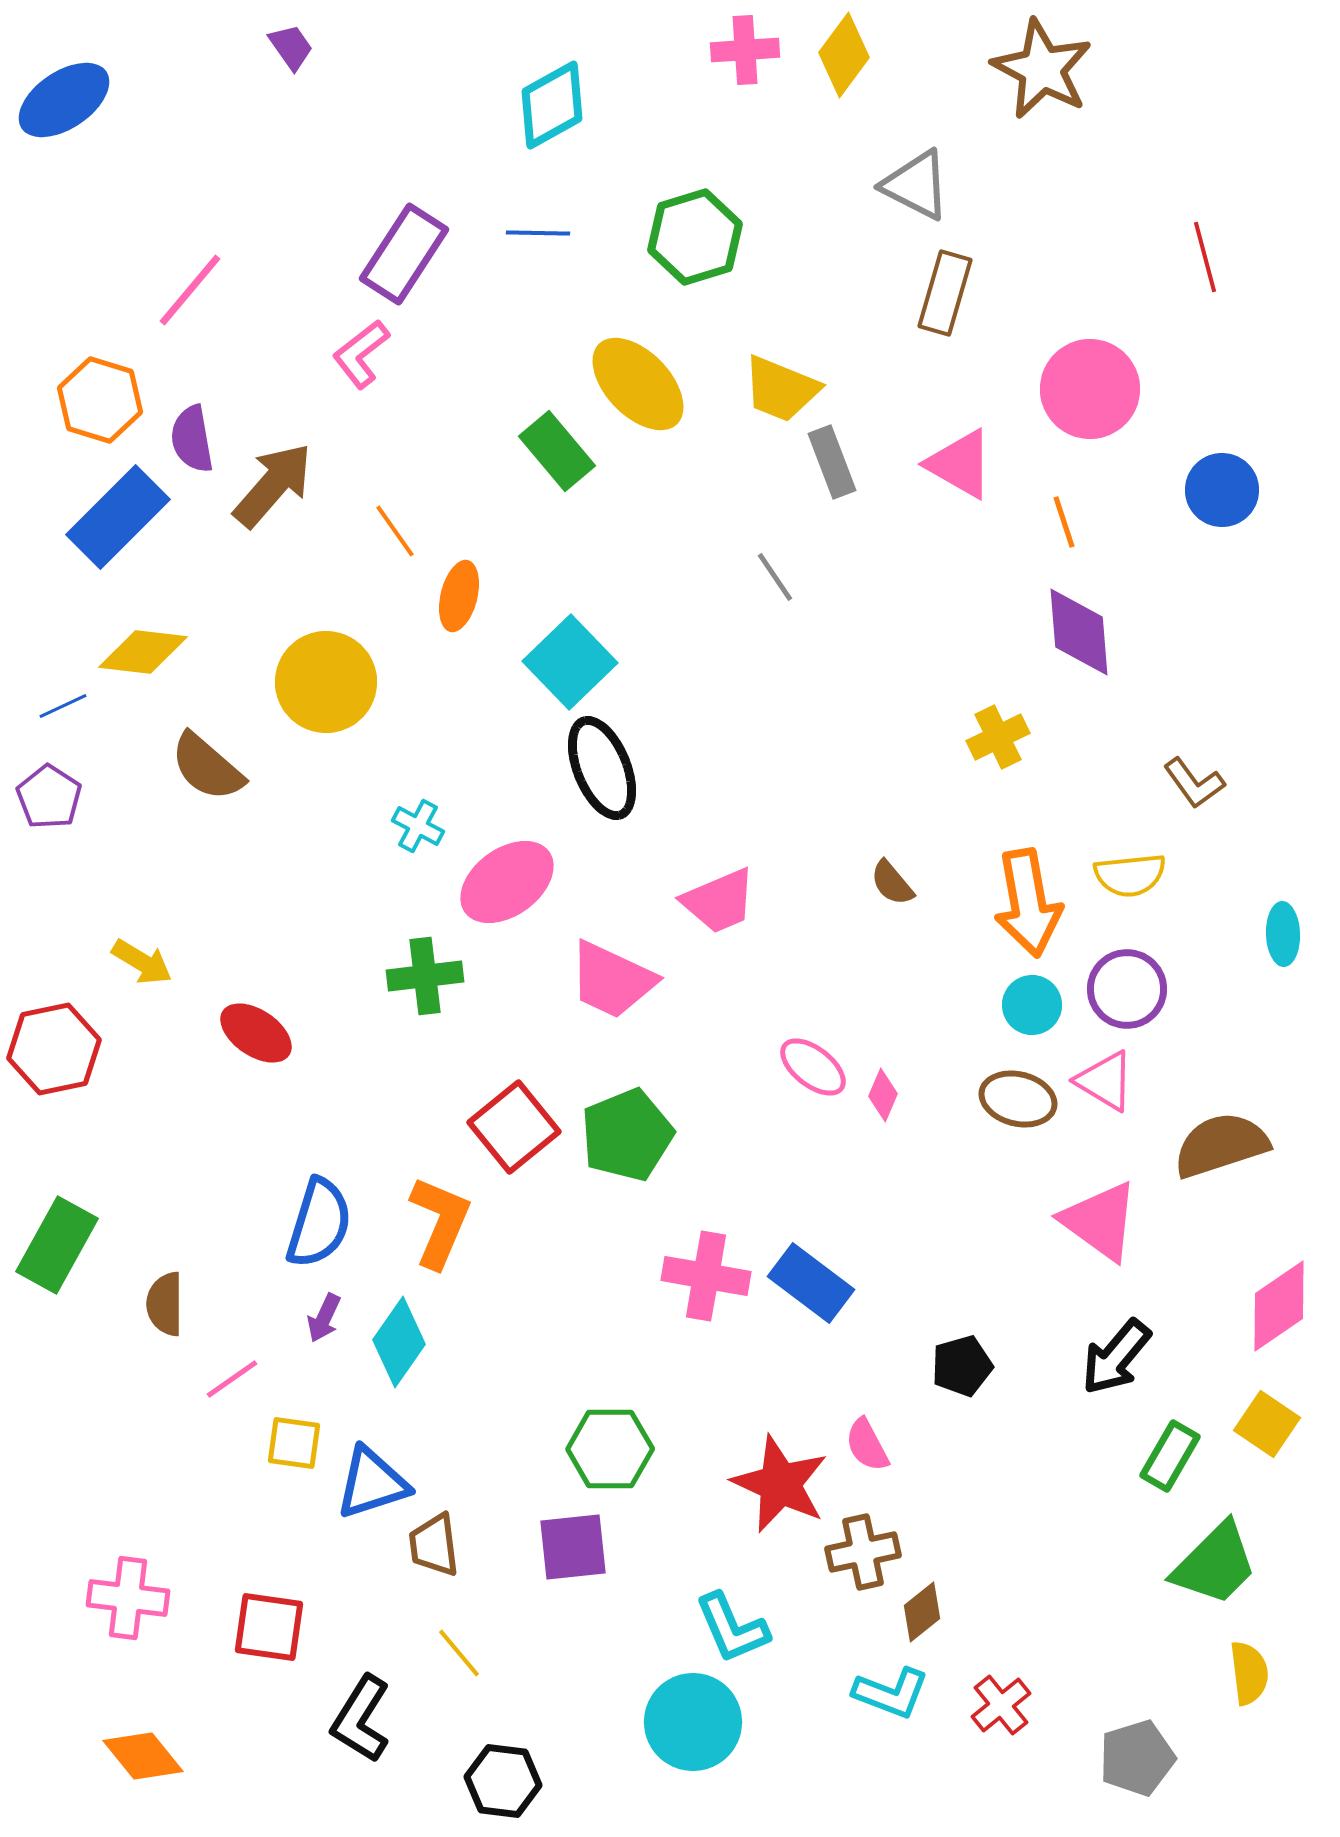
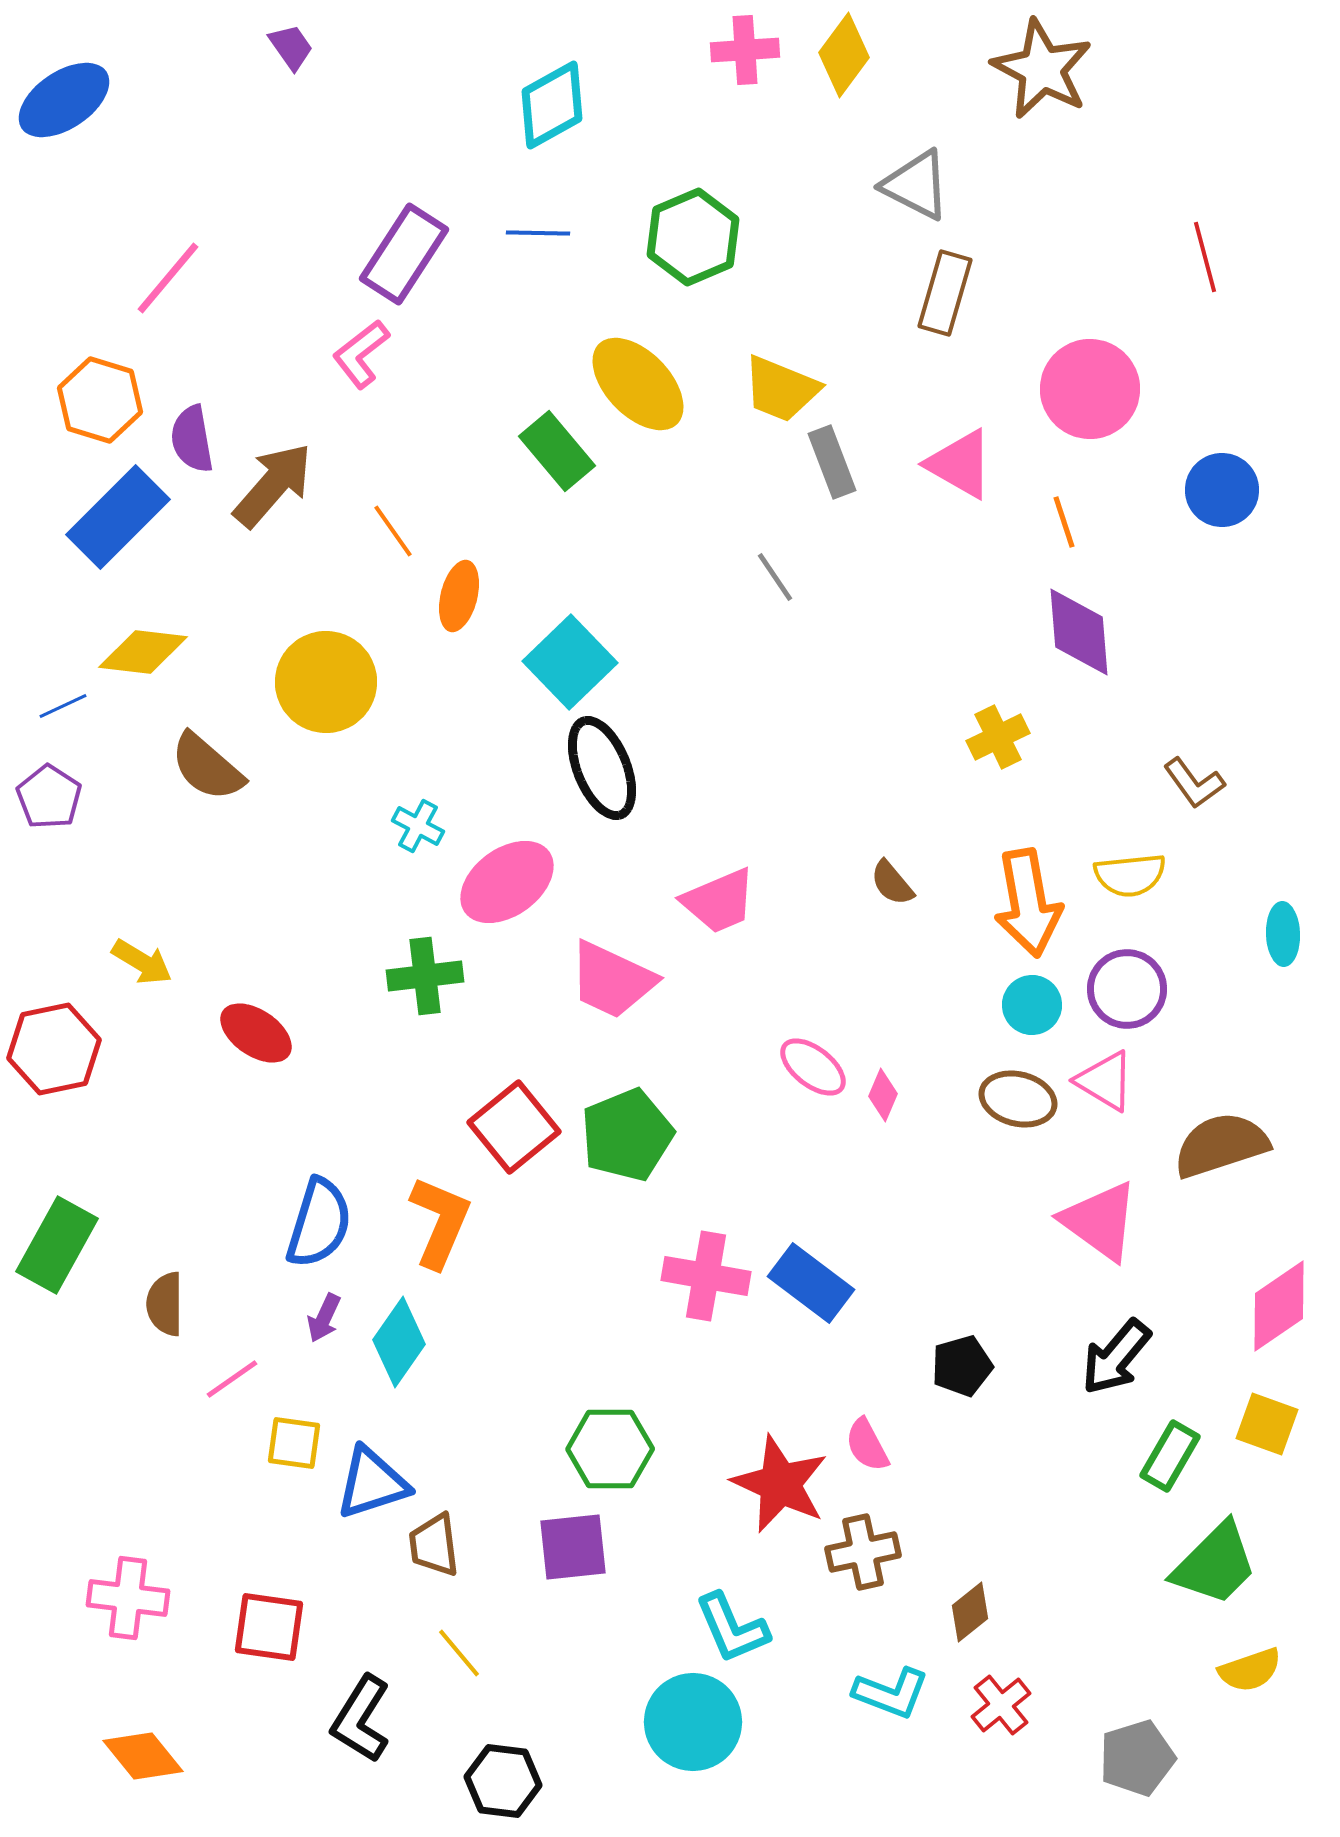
green hexagon at (695, 237): moved 2 px left; rotated 6 degrees counterclockwise
pink line at (190, 290): moved 22 px left, 12 px up
orange line at (395, 531): moved 2 px left
yellow square at (1267, 1424): rotated 14 degrees counterclockwise
brown diamond at (922, 1612): moved 48 px right
yellow semicircle at (1249, 1673): moved 1 px right, 3 px up; rotated 78 degrees clockwise
